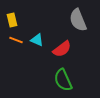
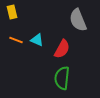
yellow rectangle: moved 8 px up
red semicircle: rotated 24 degrees counterclockwise
green semicircle: moved 1 px left, 2 px up; rotated 30 degrees clockwise
